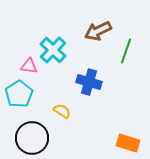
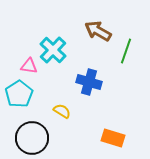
brown arrow: rotated 56 degrees clockwise
orange rectangle: moved 15 px left, 5 px up
